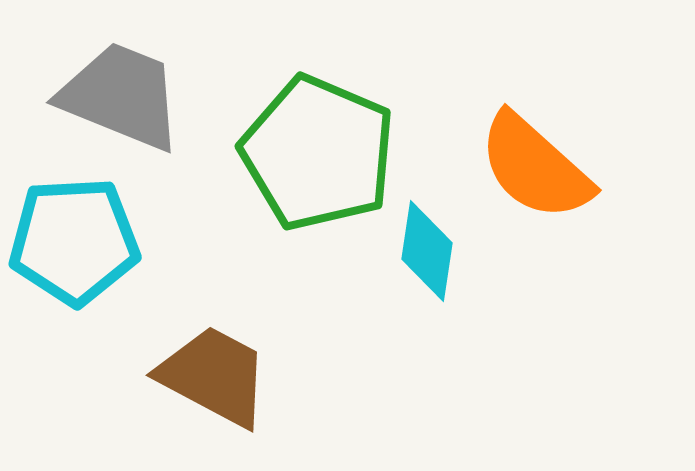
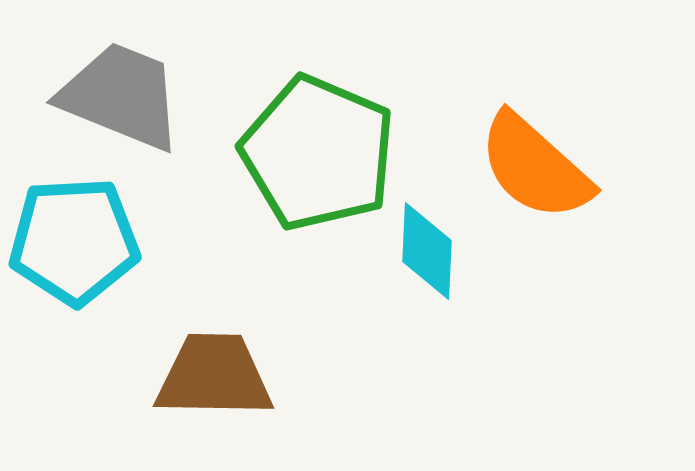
cyan diamond: rotated 6 degrees counterclockwise
brown trapezoid: rotated 27 degrees counterclockwise
